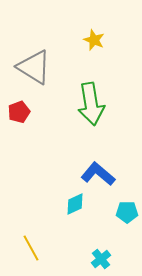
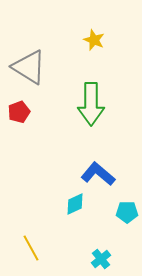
gray triangle: moved 5 px left
green arrow: rotated 9 degrees clockwise
